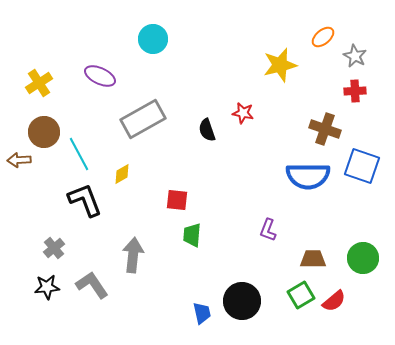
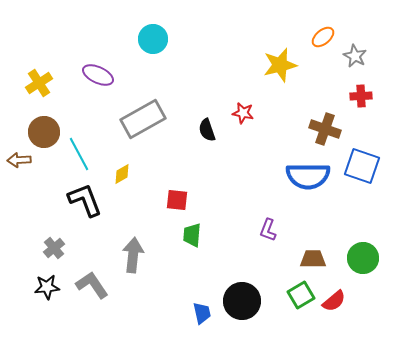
purple ellipse: moved 2 px left, 1 px up
red cross: moved 6 px right, 5 px down
